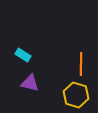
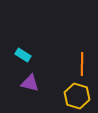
orange line: moved 1 px right
yellow hexagon: moved 1 px right, 1 px down
